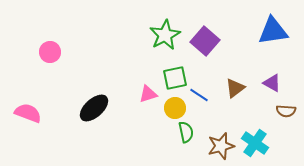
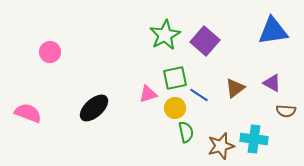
cyan cross: moved 1 px left, 4 px up; rotated 28 degrees counterclockwise
